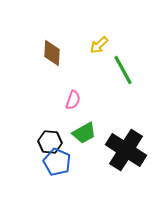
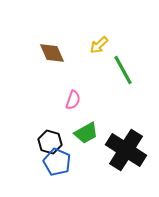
brown diamond: rotated 28 degrees counterclockwise
green trapezoid: moved 2 px right
black hexagon: rotated 10 degrees clockwise
